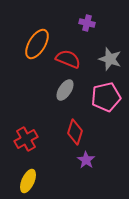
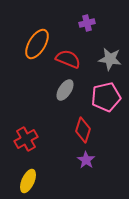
purple cross: rotated 28 degrees counterclockwise
gray star: rotated 10 degrees counterclockwise
red diamond: moved 8 px right, 2 px up
